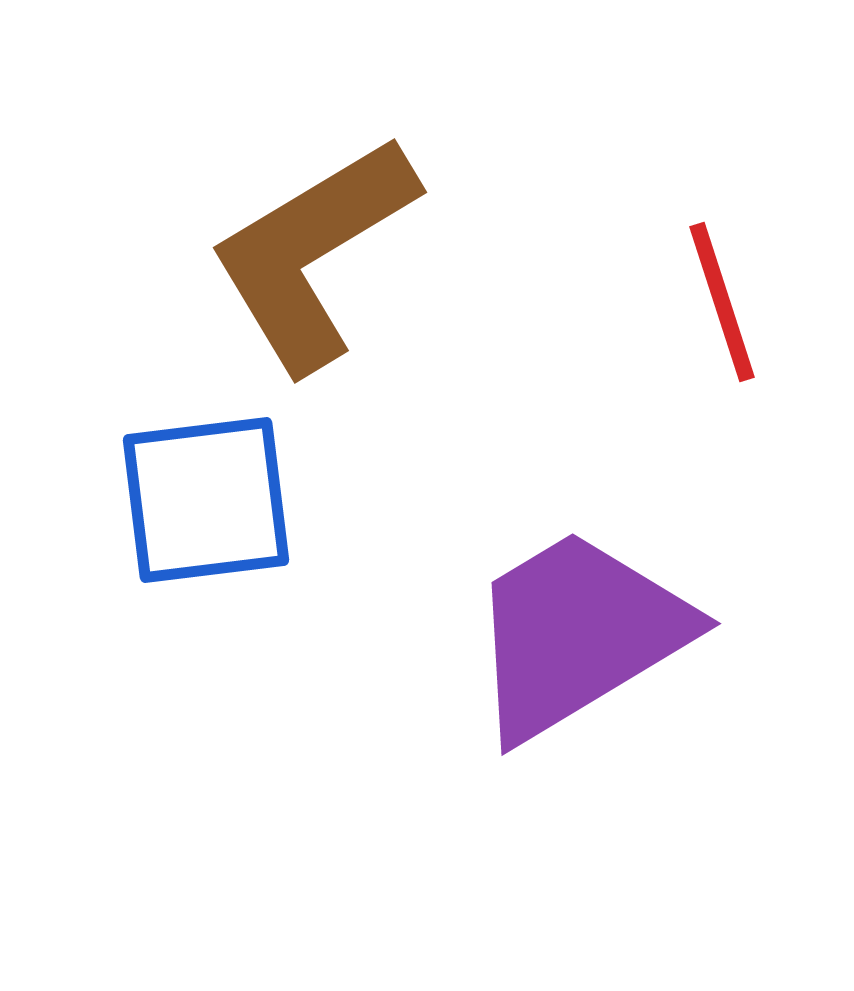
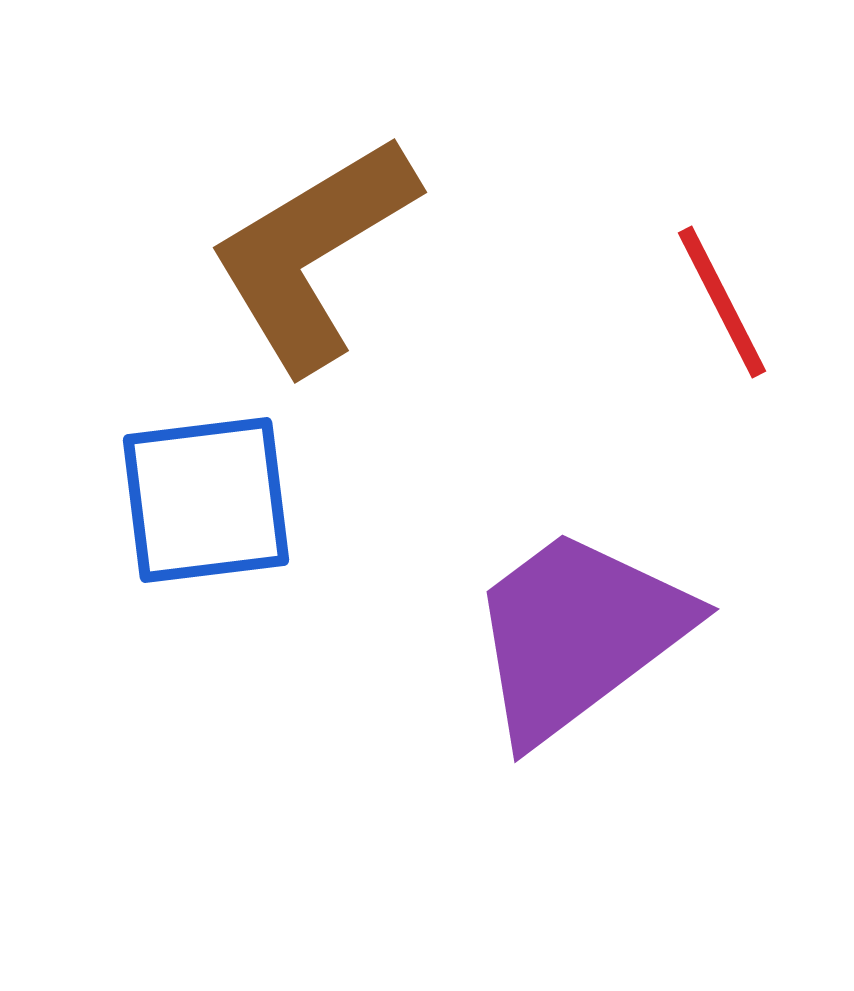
red line: rotated 9 degrees counterclockwise
purple trapezoid: rotated 6 degrees counterclockwise
